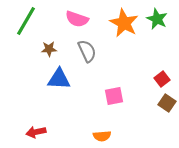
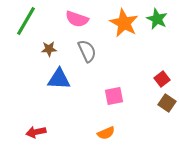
orange semicircle: moved 4 px right, 3 px up; rotated 18 degrees counterclockwise
